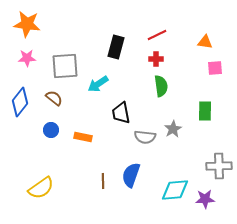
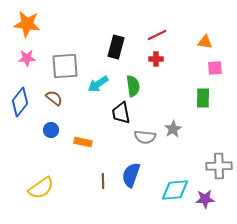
green semicircle: moved 28 px left
green rectangle: moved 2 px left, 13 px up
orange rectangle: moved 5 px down
